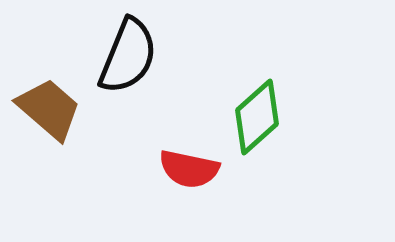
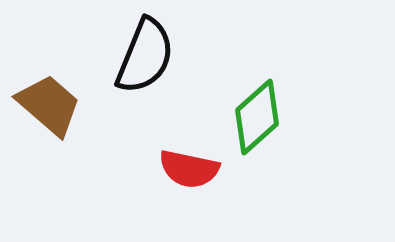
black semicircle: moved 17 px right
brown trapezoid: moved 4 px up
